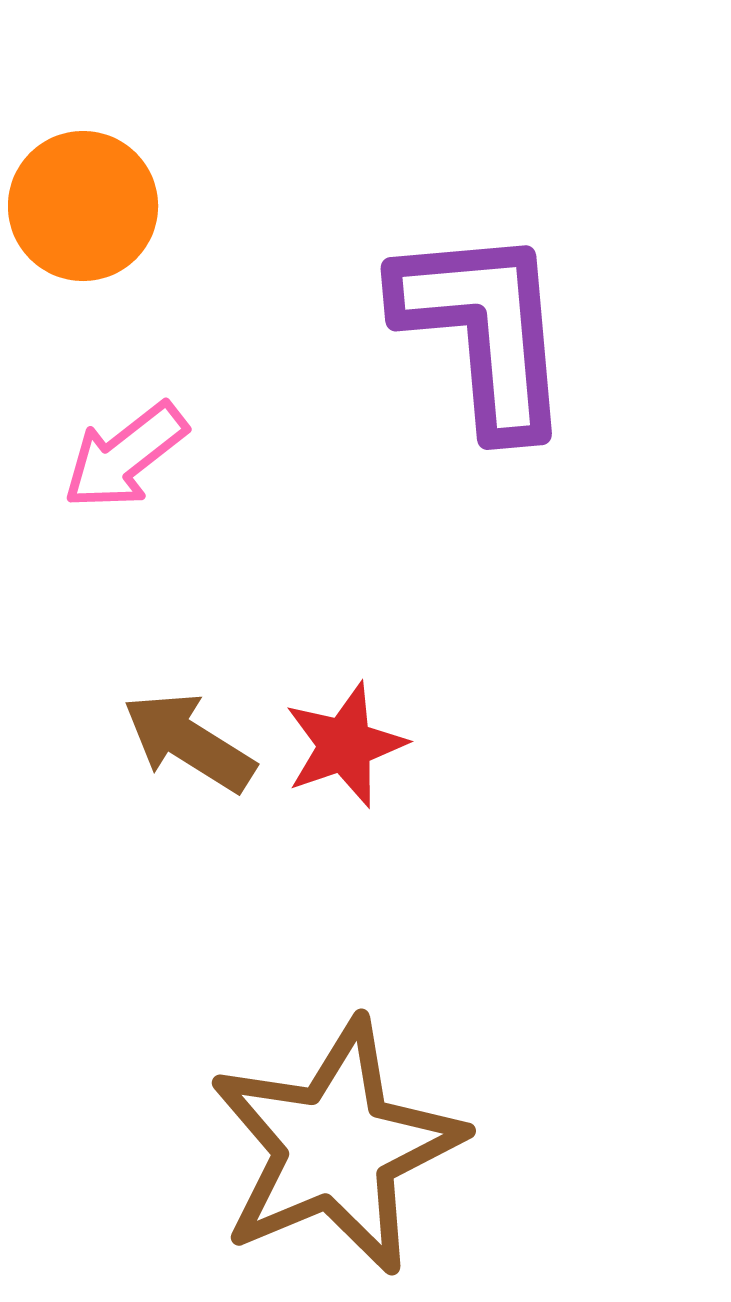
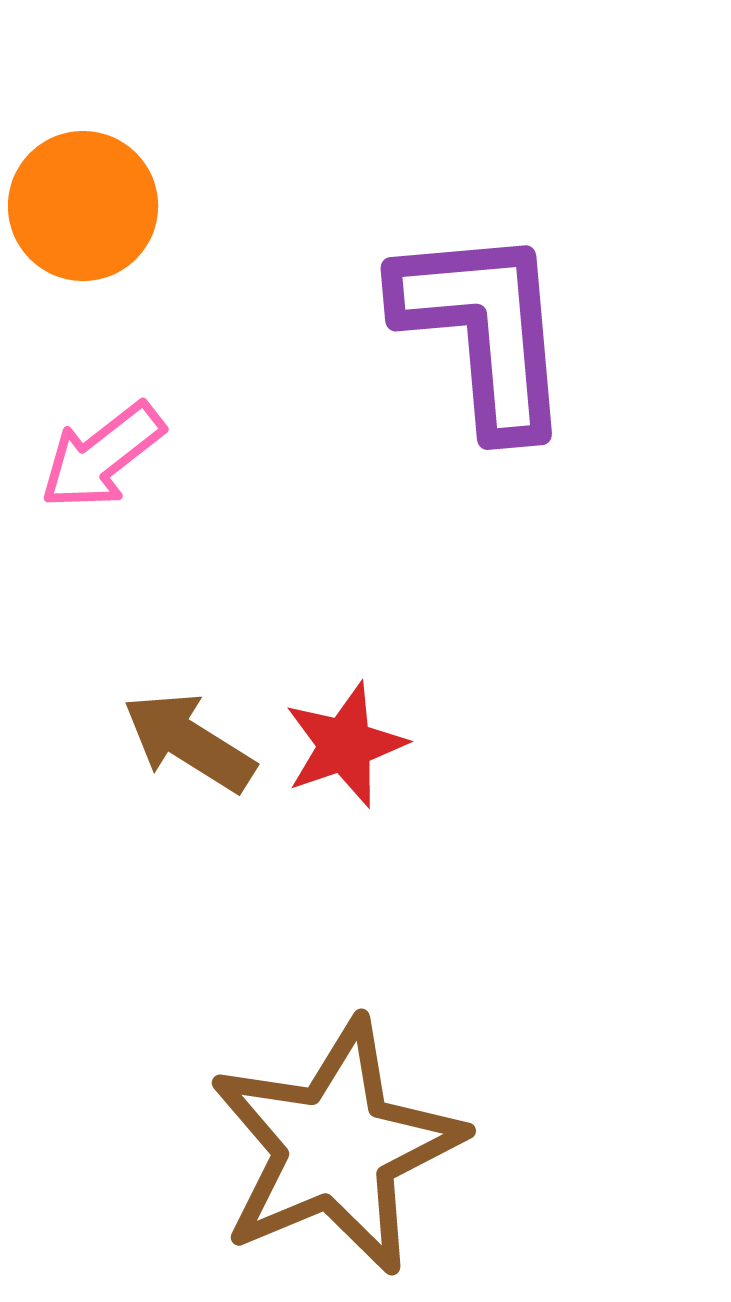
pink arrow: moved 23 px left
